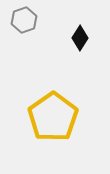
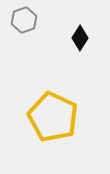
yellow pentagon: rotated 12 degrees counterclockwise
